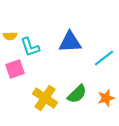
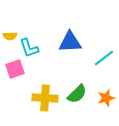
cyan L-shape: moved 1 px left, 1 px down
yellow cross: rotated 30 degrees counterclockwise
